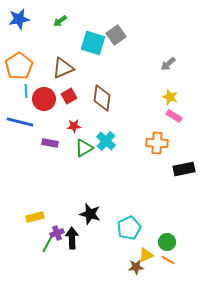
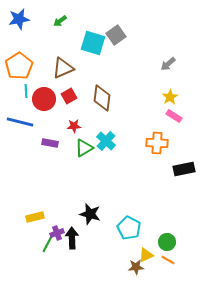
yellow star: rotated 21 degrees clockwise
cyan pentagon: rotated 20 degrees counterclockwise
